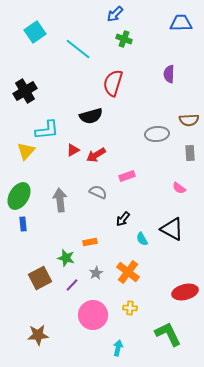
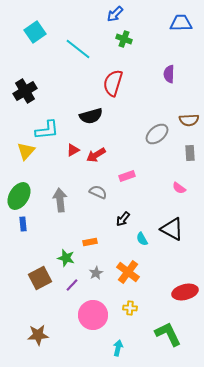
gray ellipse: rotated 35 degrees counterclockwise
